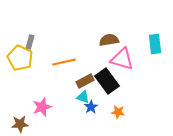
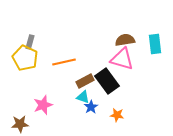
brown semicircle: moved 16 px right
yellow pentagon: moved 5 px right
pink star: moved 1 px right, 2 px up
orange star: moved 1 px left, 3 px down
